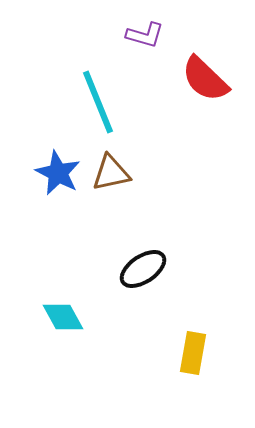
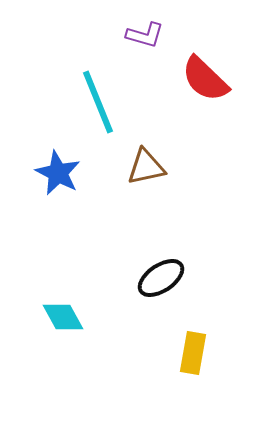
brown triangle: moved 35 px right, 6 px up
black ellipse: moved 18 px right, 9 px down
